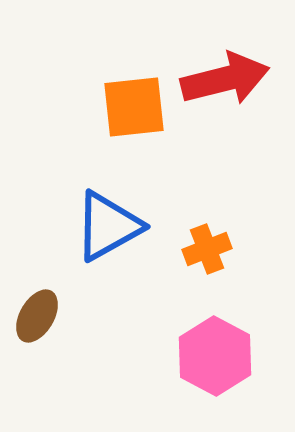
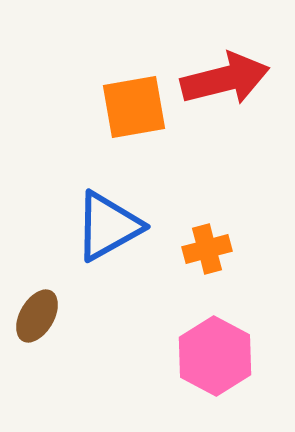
orange square: rotated 4 degrees counterclockwise
orange cross: rotated 6 degrees clockwise
